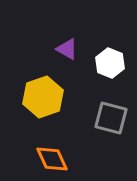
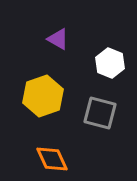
purple triangle: moved 9 px left, 10 px up
yellow hexagon: moved 1 px up
gray square: moved 11 px left, 5 px up
